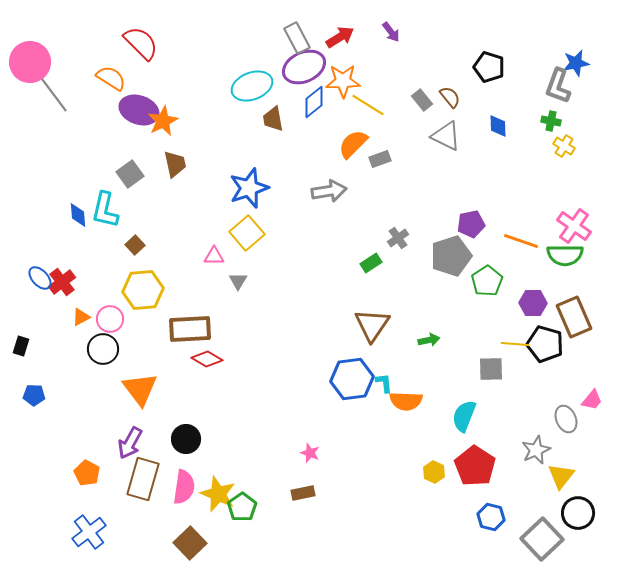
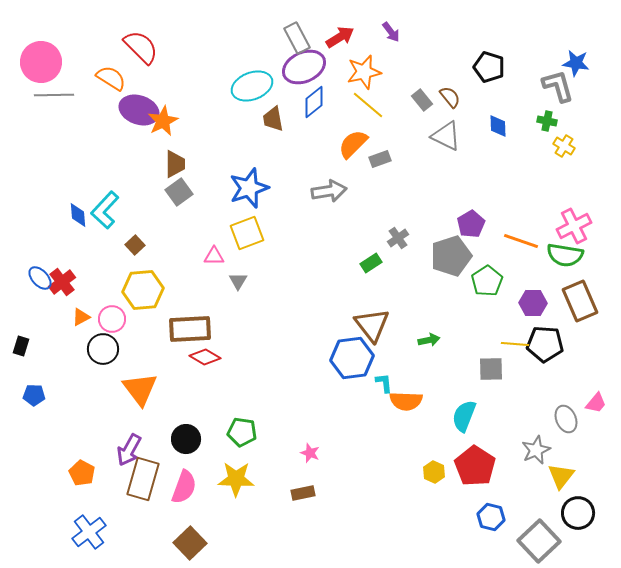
red semicircle at (141, 43): moved 4 px down
pink circle at (30, 62): moved 11 px right
blue star at (576, 63): rotated 20 degrees clockwise
orange star at (343, 81): moved 21 px right, 9 px up; rotated 12 degrees counterclockwise
gray L-shape at (558, 86): rotated 144 degrees clockwise
gray line at (54, 95): rotated 54 degrees counterclockwise
yellow line at (368, 105): rotated 8 degrees clockwise
green cross at (551, 121): moved 4 px left
brown trapezoid at (175, 164): rotated 12 degrees clockwise
gray square at (130, 174): moved 49 px right, 18 px down
cyan L-shape at (105, 210): rotated 30 degrees clockwise
purple pentagon at (471, 224): rotated 20 degrees counterclockwise
pink cross at (574, 226): rotated 28 degrees clockwise
yellow square at (247, 233): rotated 20 degrees clockwise
green semicircle at (565, 255): rotated 9 degrees clockwise
brown rectangle at (574, 317): moved 6 px right, 16 px up
pink circle at (110, 319): moved 2 px right
brown triangle at (372, 325): rotated 12 degrees counterclockwise
black pentagon at (545, 344): rotated 12 degrees counterclockwise
red diamond at (207, 359): moved 2 px left, 2 px up
blue hexagon at (352, 379): moved 21 px up
pink trapezoid at (592, 400): moved 4 px right, 3 px down
purple arrow at (130, 443): moved 1 px left, 7 px down
orange pentagon at (87, 473): moved 5 px left
pink semicircle at (184, 487): rotated 12 degrees clockwise
yellow star at (218, 494): moved 18 px right, 15 px up; rotated 21 degrees counterclockwise
green pentagon at (242, 507): moved 75 px up; rotated 28 degrees counterclockwise
gray square at (542, 539): moved 3 px left, 2 px down
